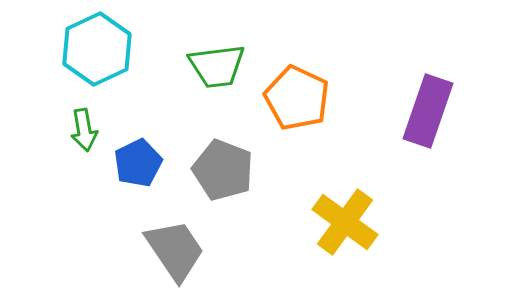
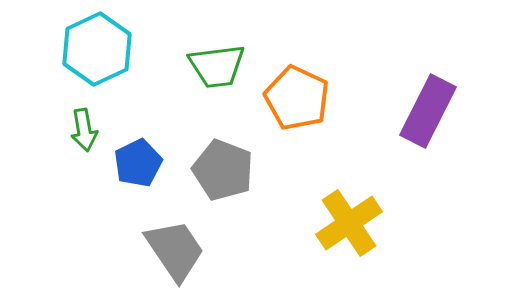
purple rectangle: rotated 8 degrees clockwise
yellow cross: moved 4 px right, 1 px down; rotated 20 degrees clockwise
